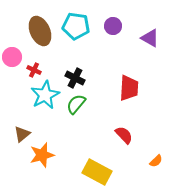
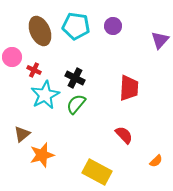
purple triangle: moved 10 px right, 2 px down; rotated 42 degrees clockwise
